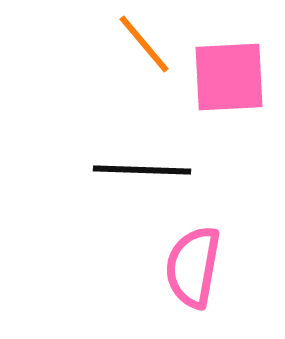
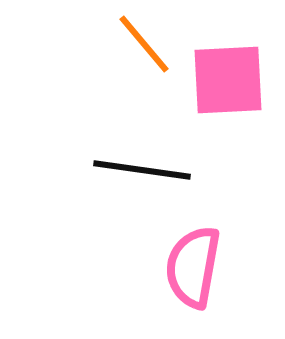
pink square: moved 1 px left, 3 px down
black line: rotated 6 degrees clockwise
